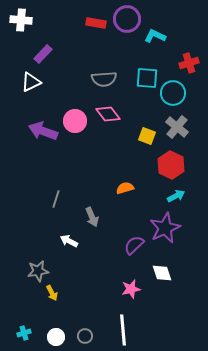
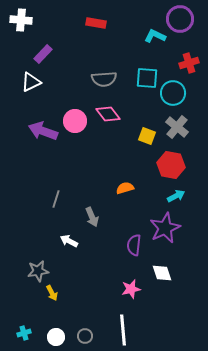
purple circle: moved 53 px right
red hexagon: rotated 16 degrees counterclockwise
purple semicircle: rotated 40 degrees counterclockwise
